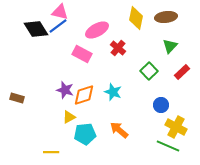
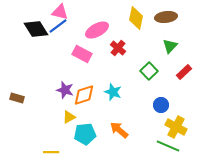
red rectangle: moved 2 px right
